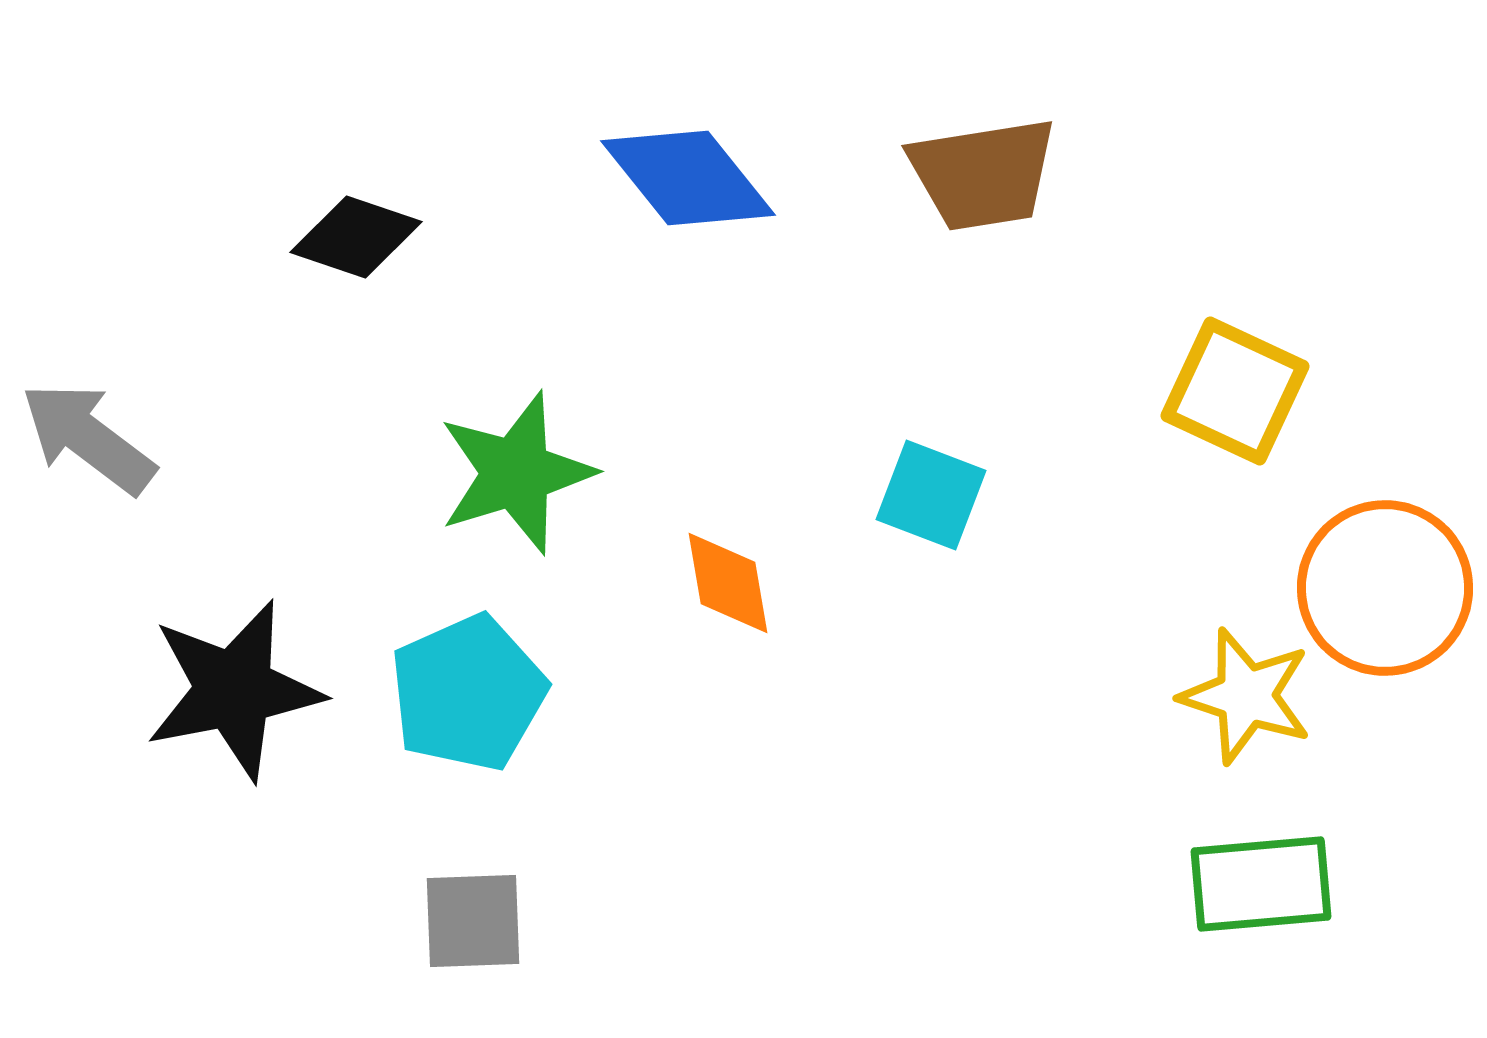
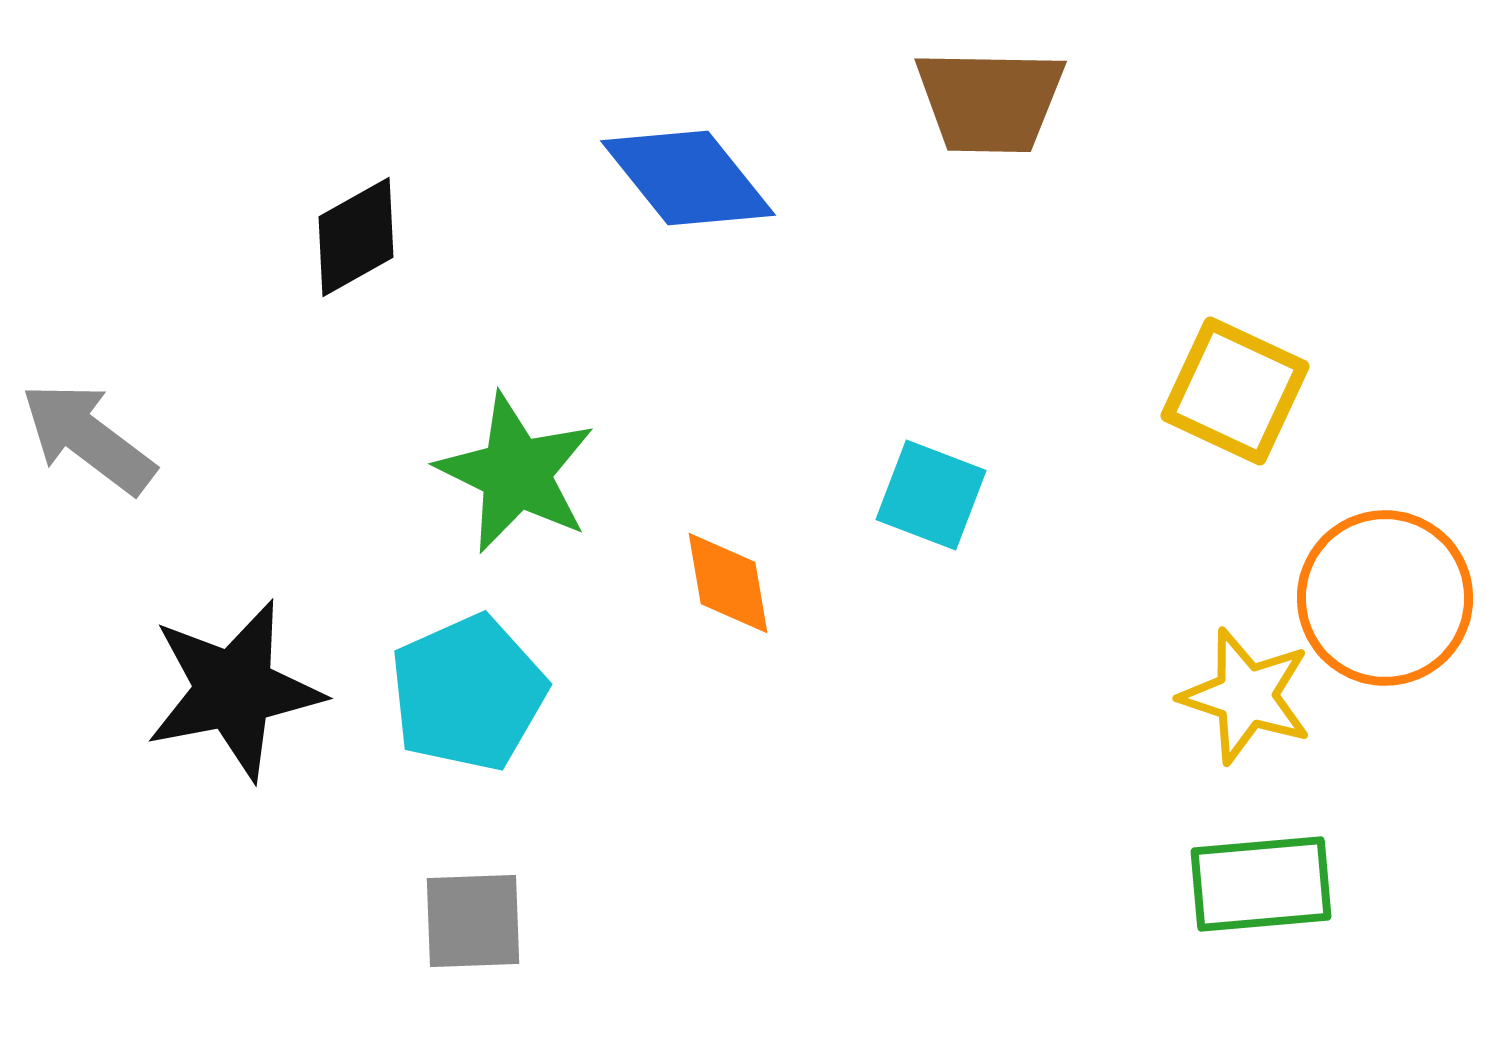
brown trapezoid: moved 7 px right, 73 px up; rotated 10 degrees clockwise
black diamond: rotated 48 degrees counterclockwise
green star: rotated 29 degrees counterclockwise
orange circle: moved 10 px down
